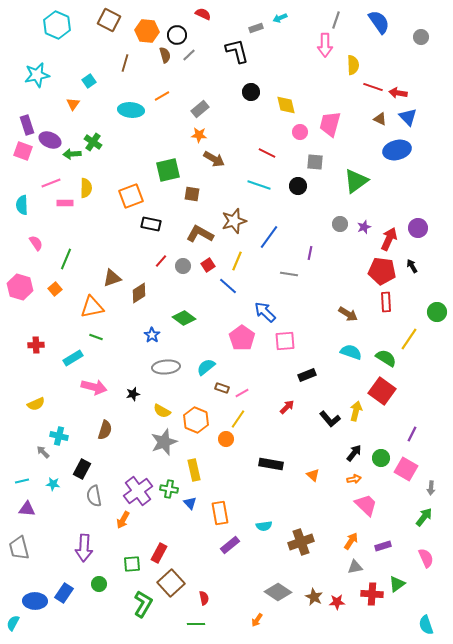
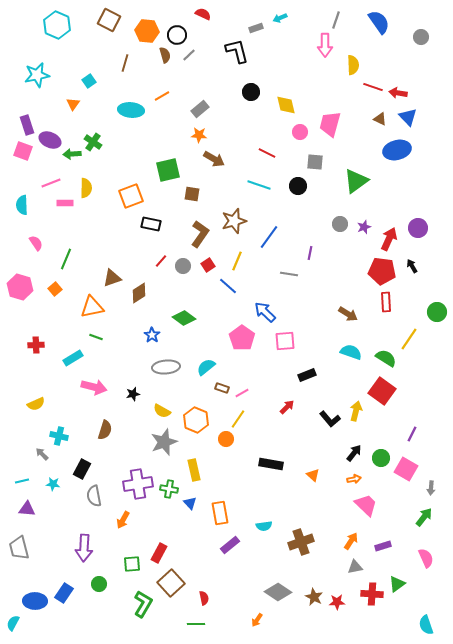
brown L-shape at (200, 234): rotated 96 degrees clockwise
gray arrow at (43, 452): moved 1 px left, 2 px down
purple cross at (138, 491): moved 7 px up; rotated 28 degrees clockwise
